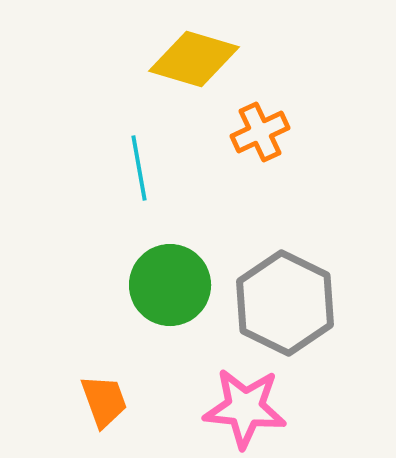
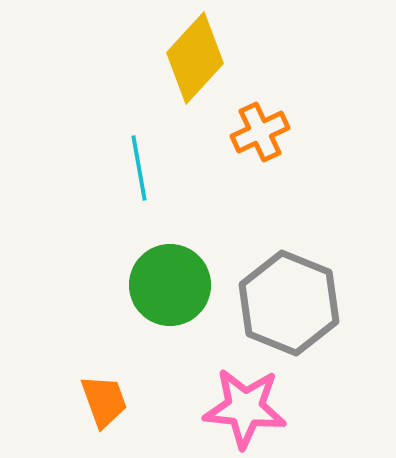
yellow diamond: moved 1 px right, 1 px up; rotated 64 degrees counterclockwise
gray hexagon: moved 4 px right; rotated 4 degrees counterclockwise
